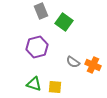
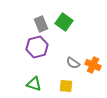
gray rectangle: moved 13 px down
gray semicircle: moved 1 px down
yellow square: moved 11 px right, 1 px up
